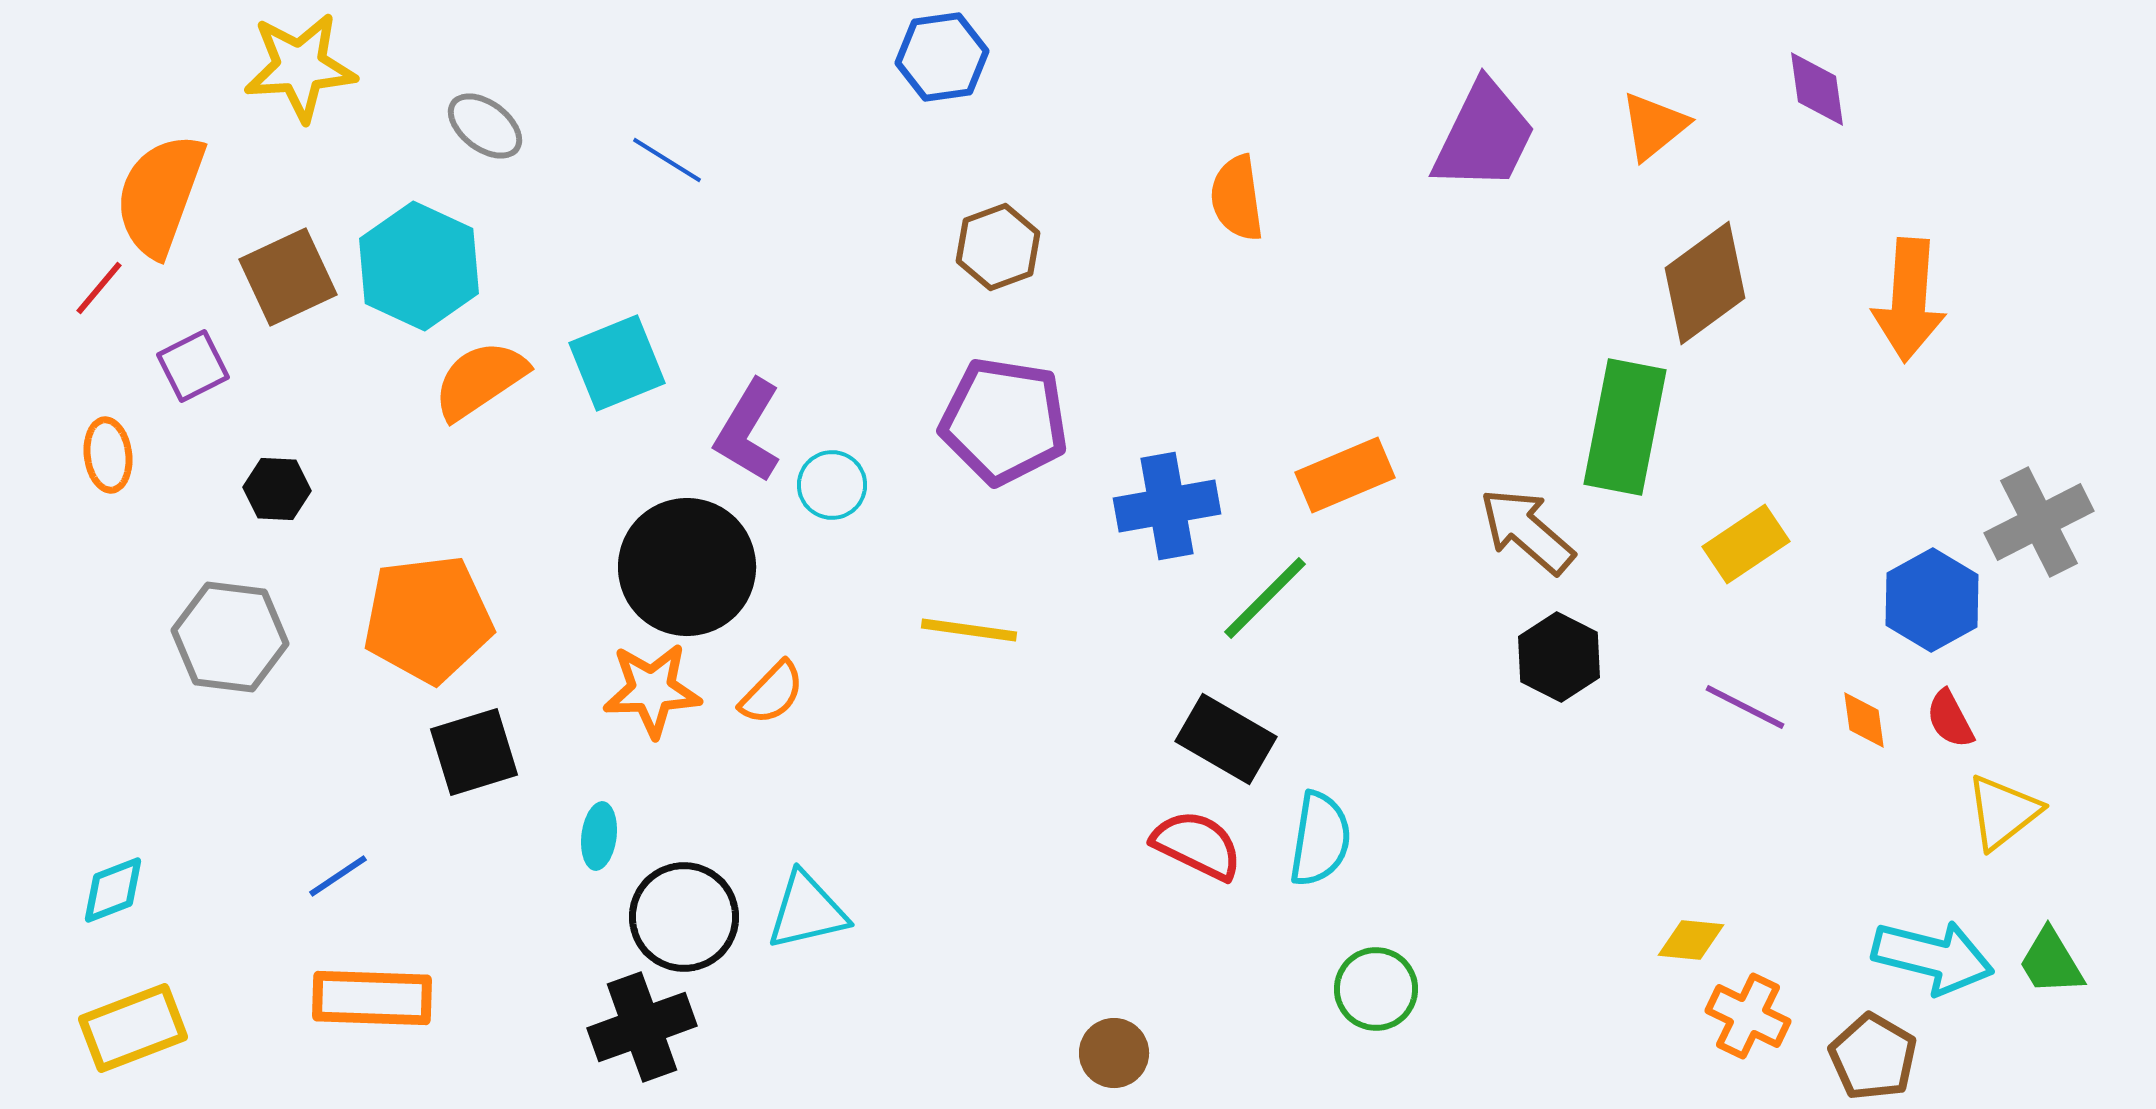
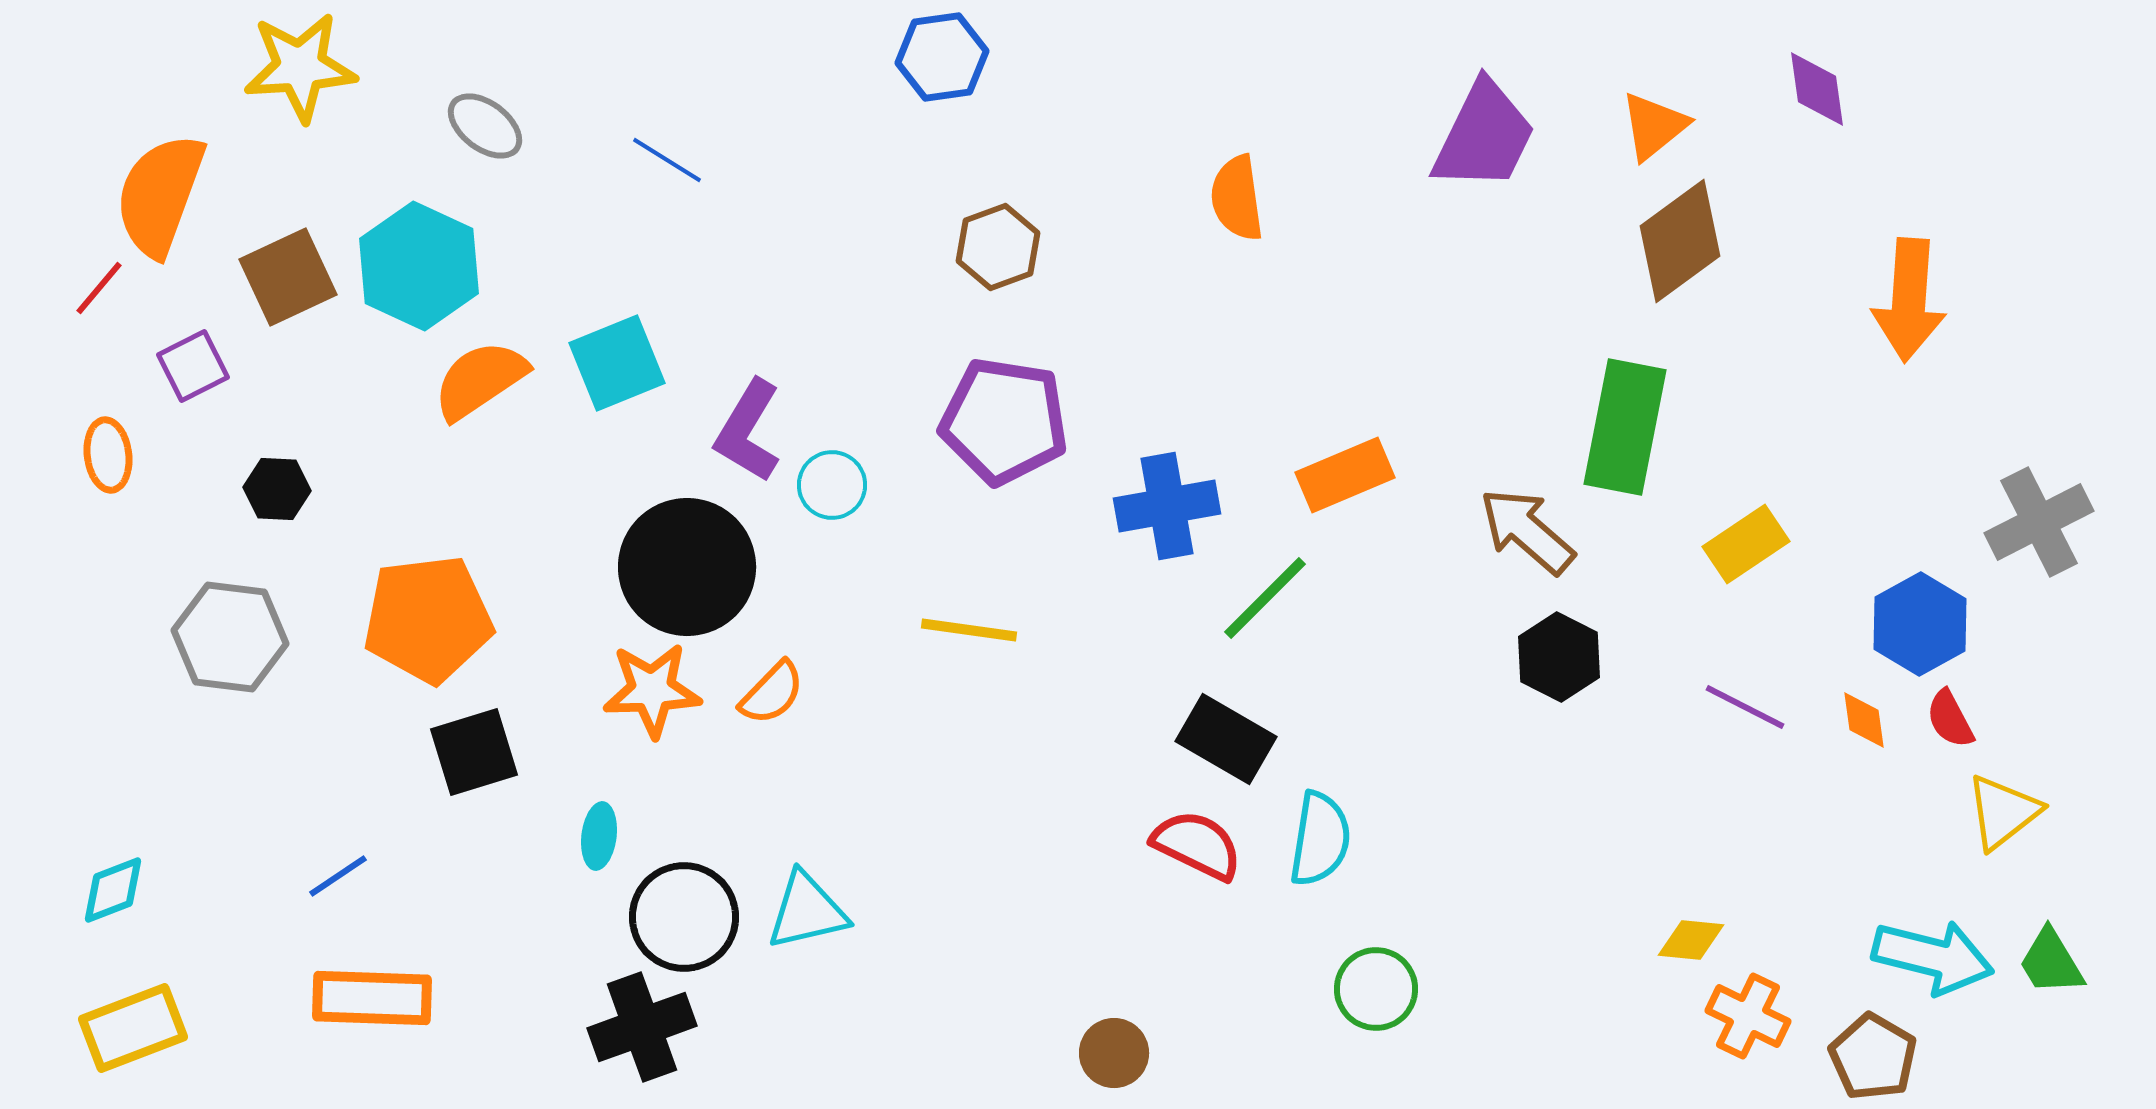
brown diamond at (1705, 283): moved 25 px left, 42 px up
blue hexagon at (1932, 600): moved 12 px left, 24 px down
